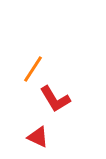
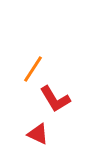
red triangle: moved 3 px up
